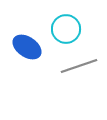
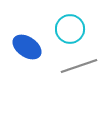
cyan circle: moved 4 px right
